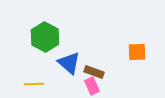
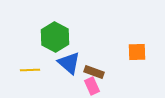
green hexagon: moved 10 px right
yellow line: moved 4 px left, 14 px up
